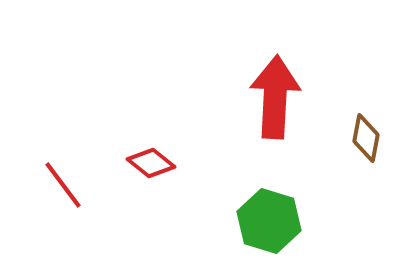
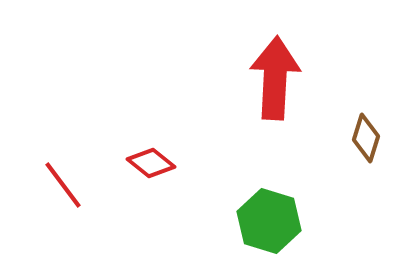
red arrow: moved 19 px up
brown diamond: rotated 6 degrees clockwise
